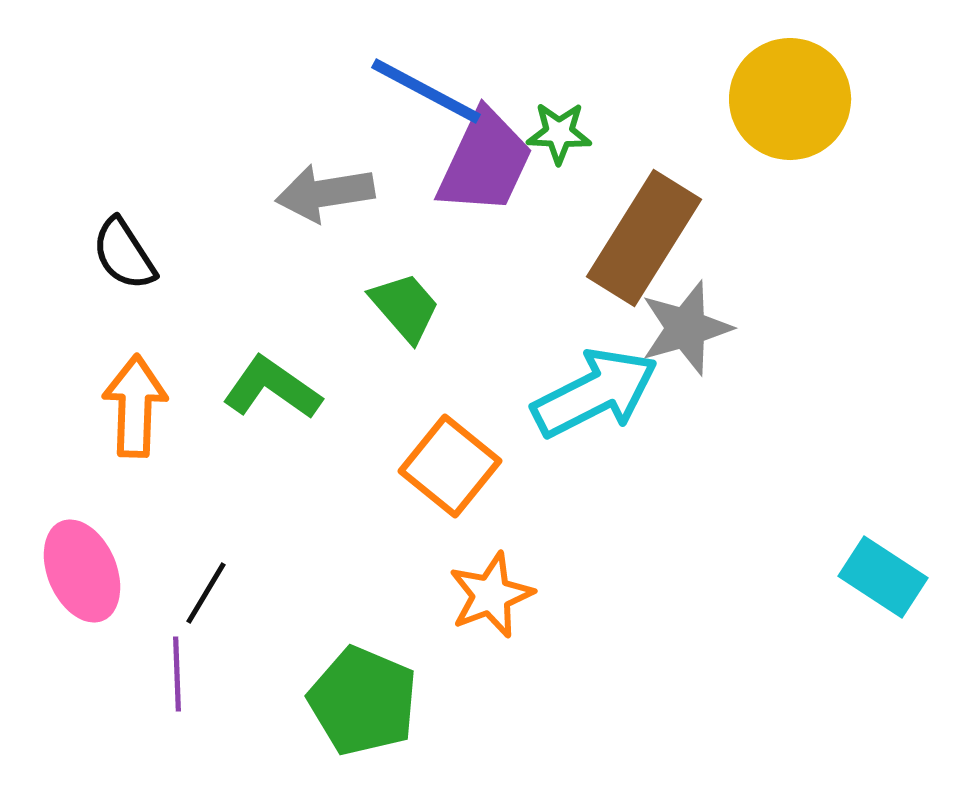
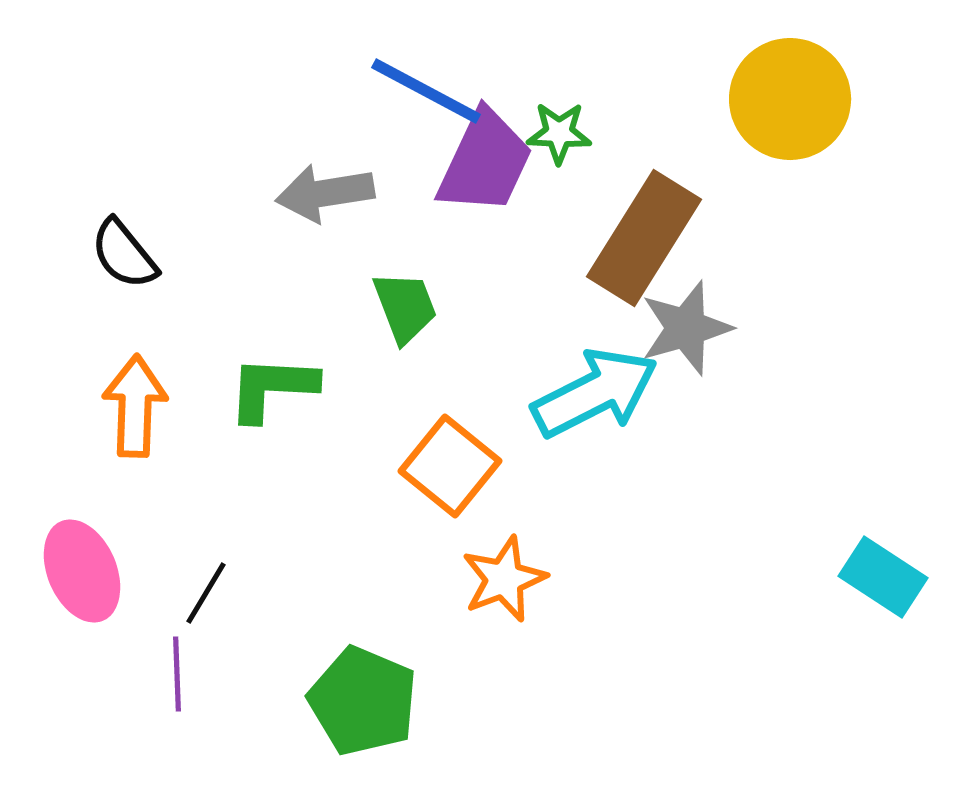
black semicircle: rotated 6 degrees counterclockwise
green trapezoid: rotated 20 degrees clockwise
green L-shape: rotated 32 degrees counterclockwise
orange star: moved 13 px right, 16 px up
